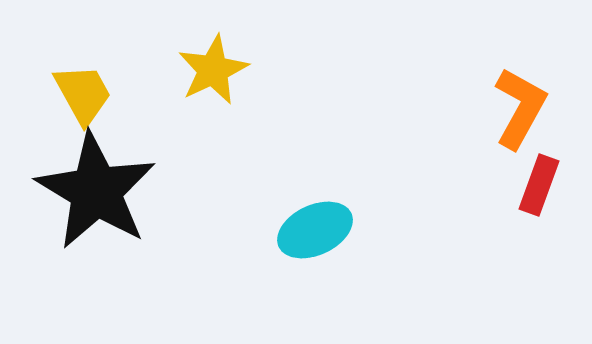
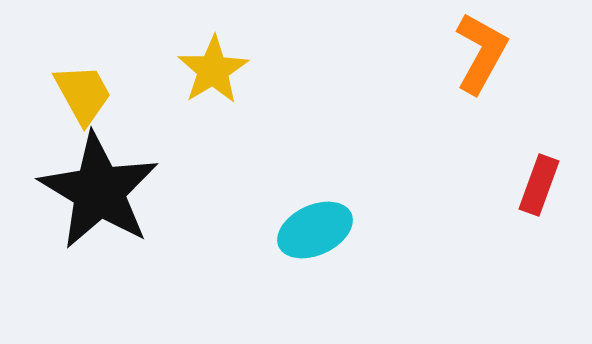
yellow star: rotated 6 degrees counterclockwise
orange L-shape: moved 39 px left, 55 px up
black star: moved 3 px right
